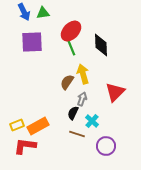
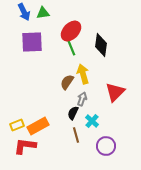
black diamond: rotated 10 degrees clockwise
brown line: moved 1 px left, 1 px down; rotated 56 degrees clockwise
